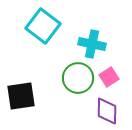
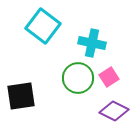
cyan cross: moved 1 px up
purple diamond: moved 7 px right; rotated 64 degrees counterclockwise
